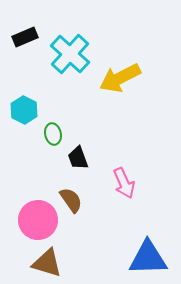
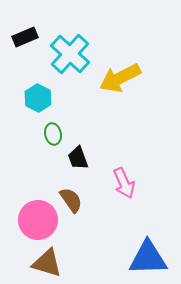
cyan hexagon: moved 14 px right, 12 px up
